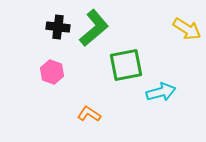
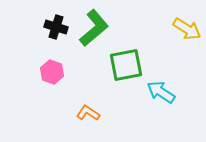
black cross: moved 2 px left; rotated 10 degrees clockwise
cyan arrow: rotated 132 degrees counterclockwise
orange L-shape: moved 1 px left, 1 px up
